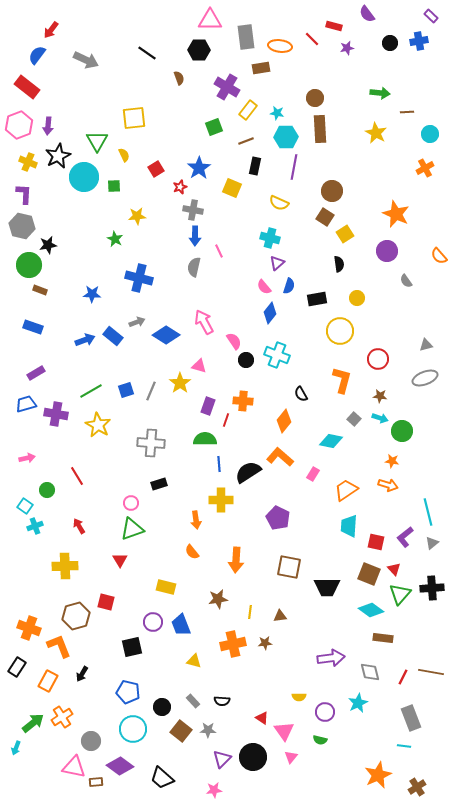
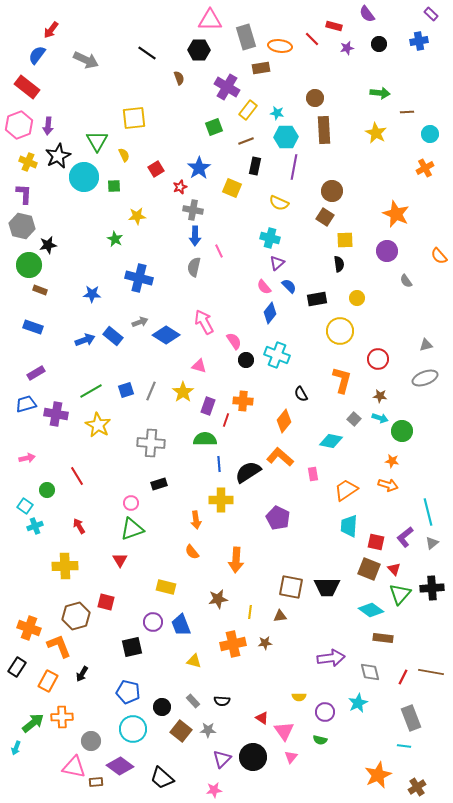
purple rectangle at (431, 16): moved 2 px up
gray rectangle at (246, 37): rotated 10 degrees counterclockwise
black circle at (390, 43): moved 11 px left, 1 px down
brown rectangle at (320, 129): moved 4 px right, 1 px down
yellow square at (345, 234): moved 6 px down; rotated 30 degrees clockwise
blue semicircle at (289, 286): rotated 63 degrees counterclockwise
gray arrow at (137, 322): moved 3 px right
yellow star at (180, 383): moved 3 px right, 9 px down
pink rectangle at (313, 474): rotated 40 degrees counterclockwise
brown square at (289, 567): moved 2 px right, 20 px down
brown square at (369, 574): moved 5 px up
orange cross at (62, 717): rotated 30 degrees clockwise
